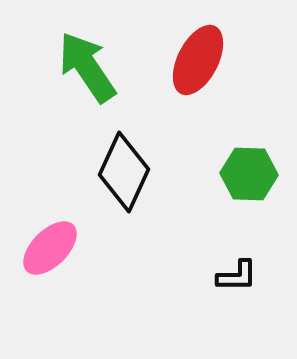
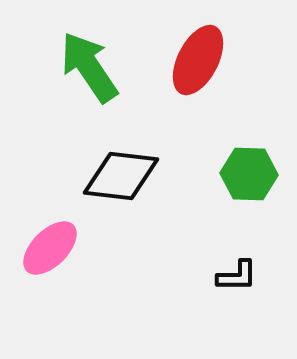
green arrow: moved 2 px right
black diamond: moved 3 px left, 4 px down; rotated 72 degrees clockwise
